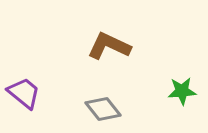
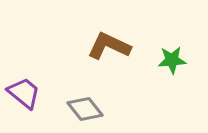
green star: moved 10 px left, 31 px up
gray diamond: moved 18 px left
